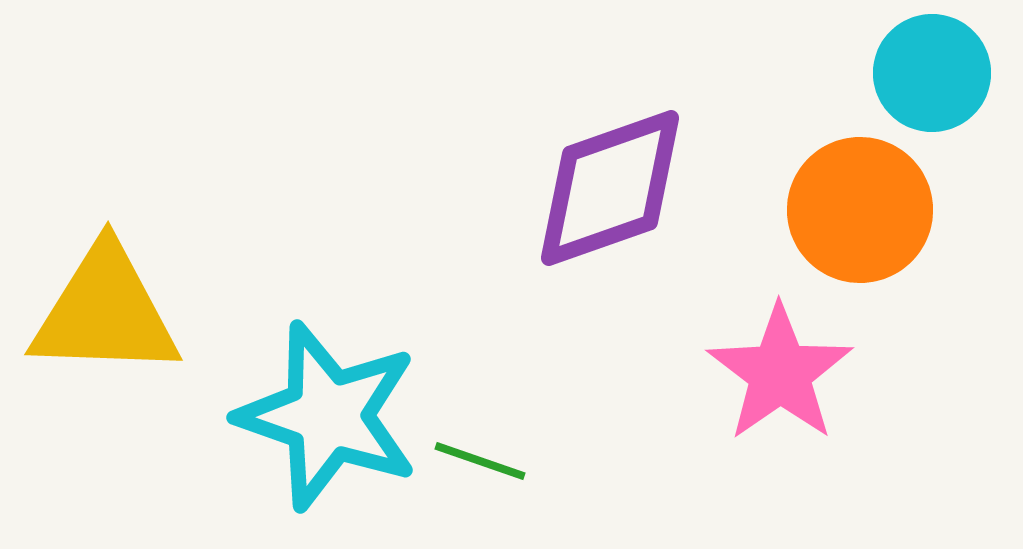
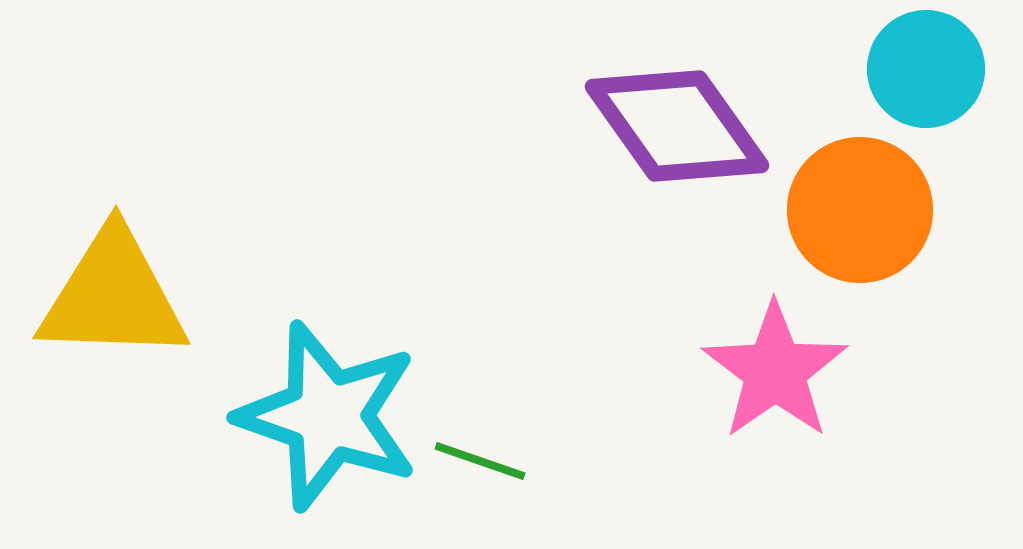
cyan circle: moved 6 px left, 4 px up
purple diamond: moved 67 px right, 62 px up; rotated 74 degrees clockwise
yellow triangle: moved 8 px right, 16 px up
pink star: moved 5 px left, 2 px up
